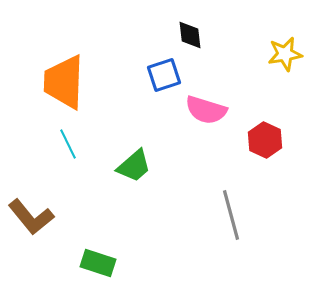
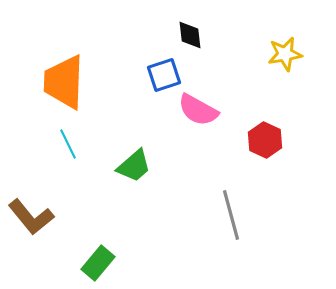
pink semicircle: moved 8 px left; rotated 12 degrees clockwise
green rectangle: rotated 68 degrees counterclockwise
